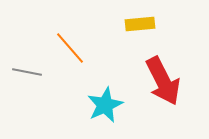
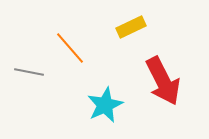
yellow rectangle: moved 9 px left, 3 px down; rotated 20 degrees counterclockwise
gray line: moved 2 px right
